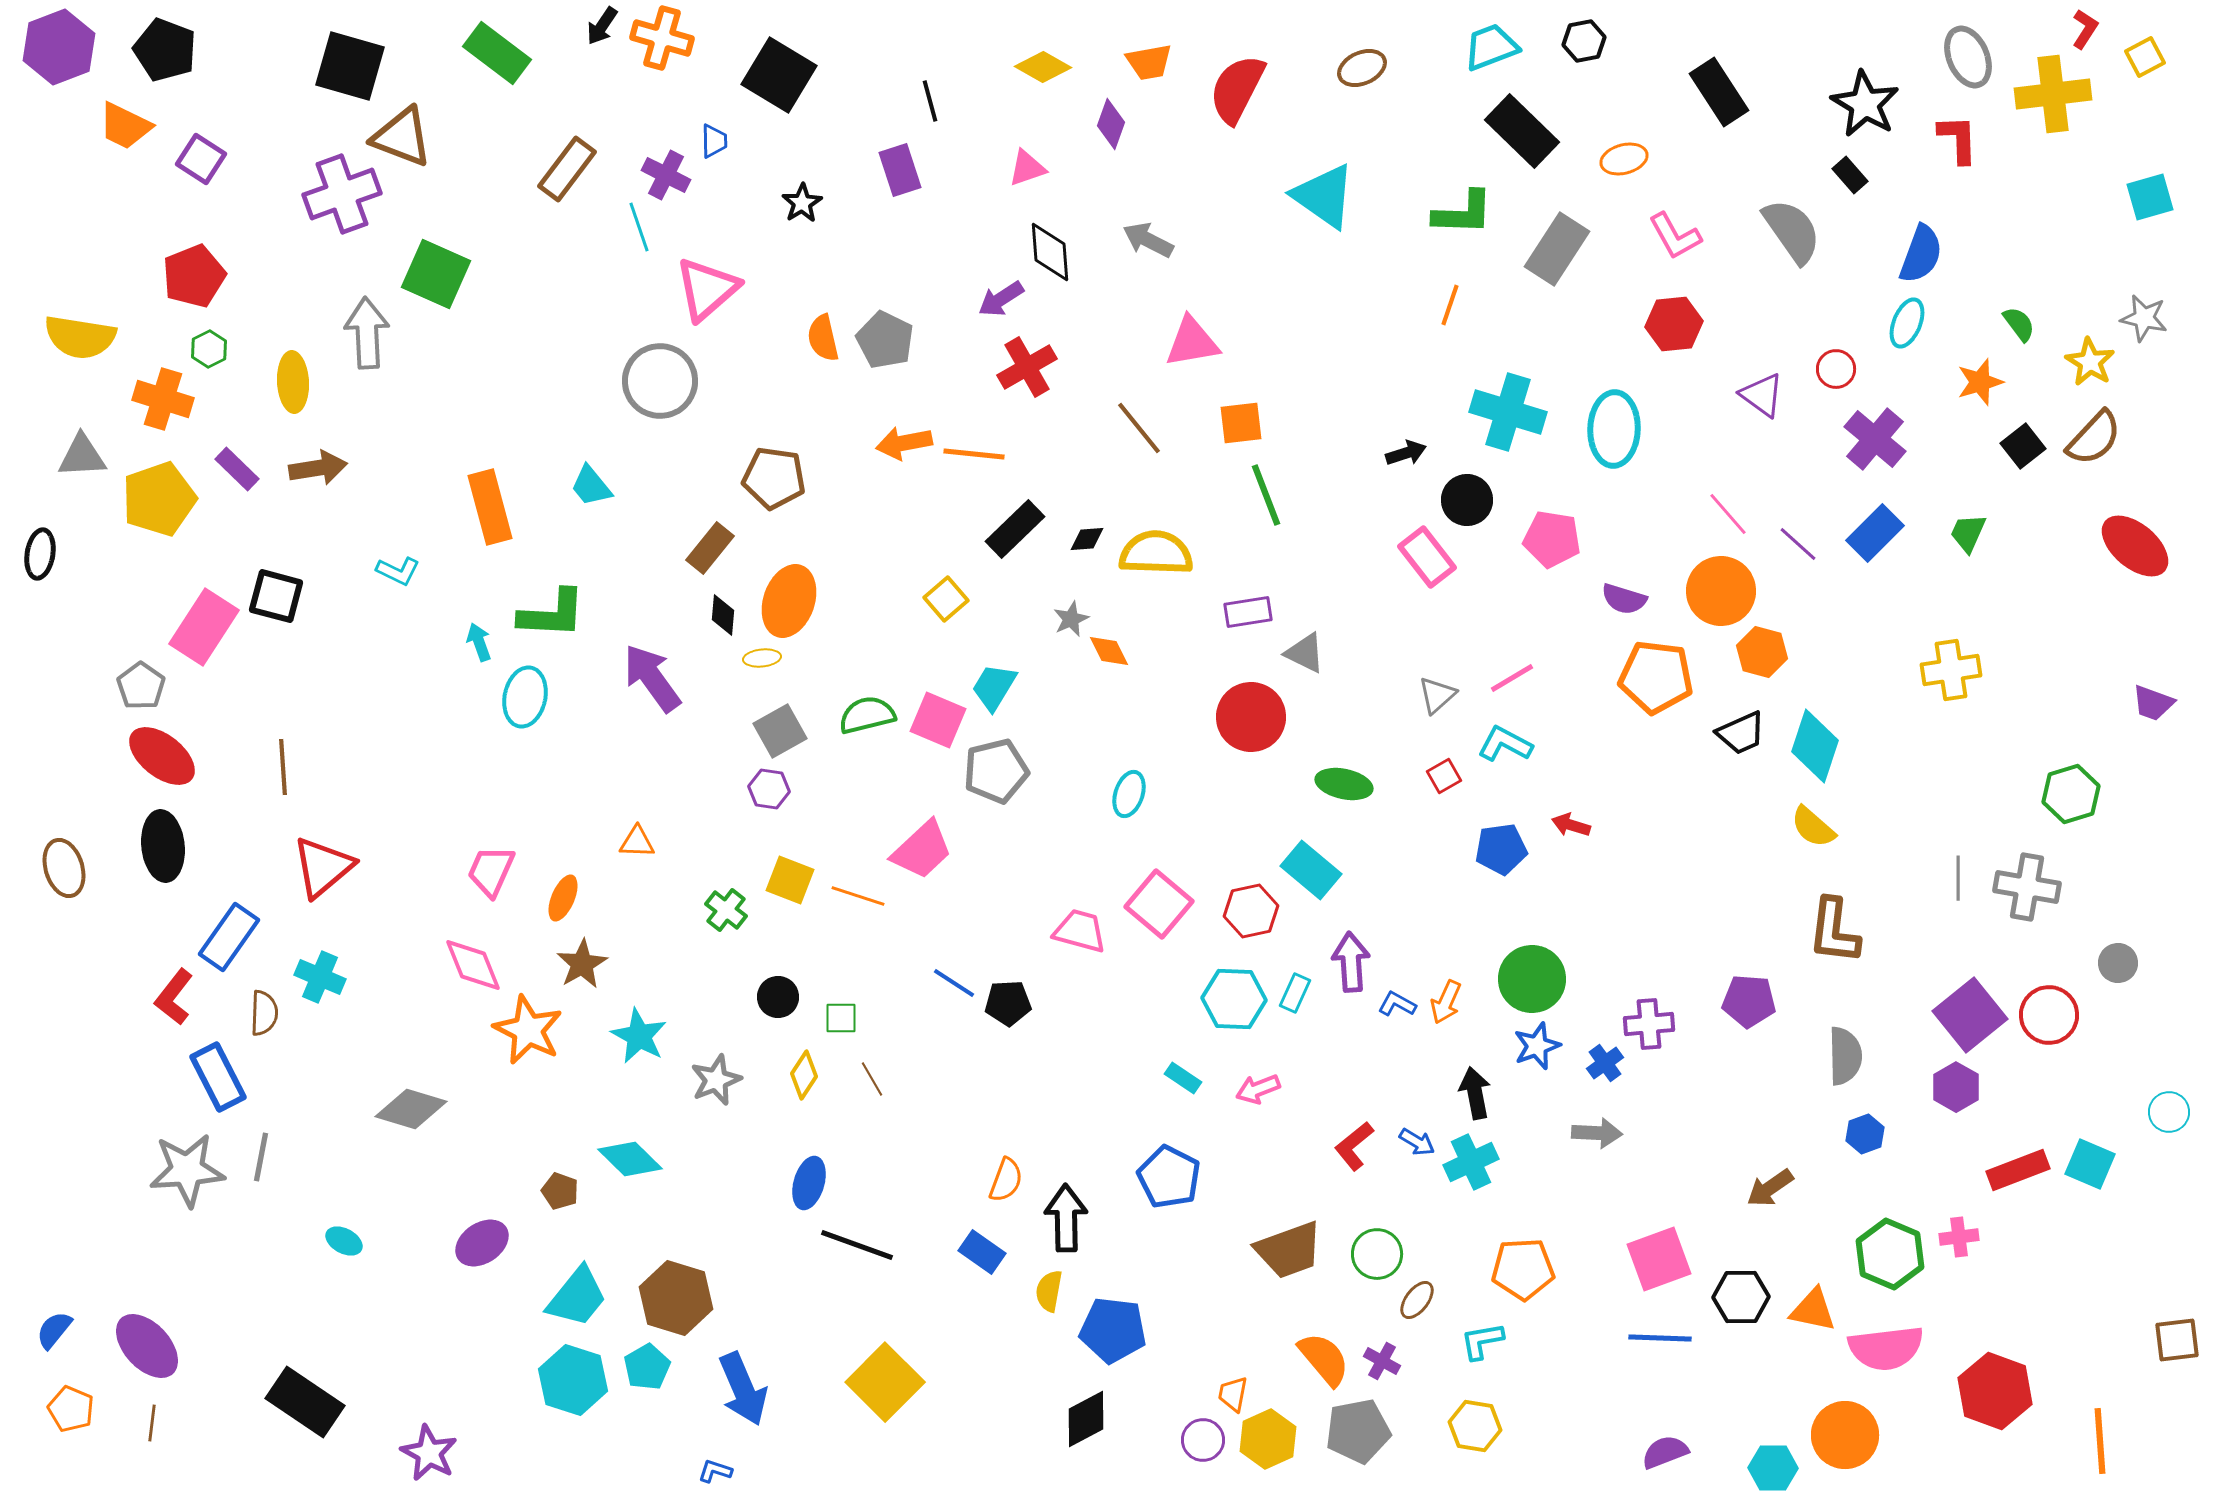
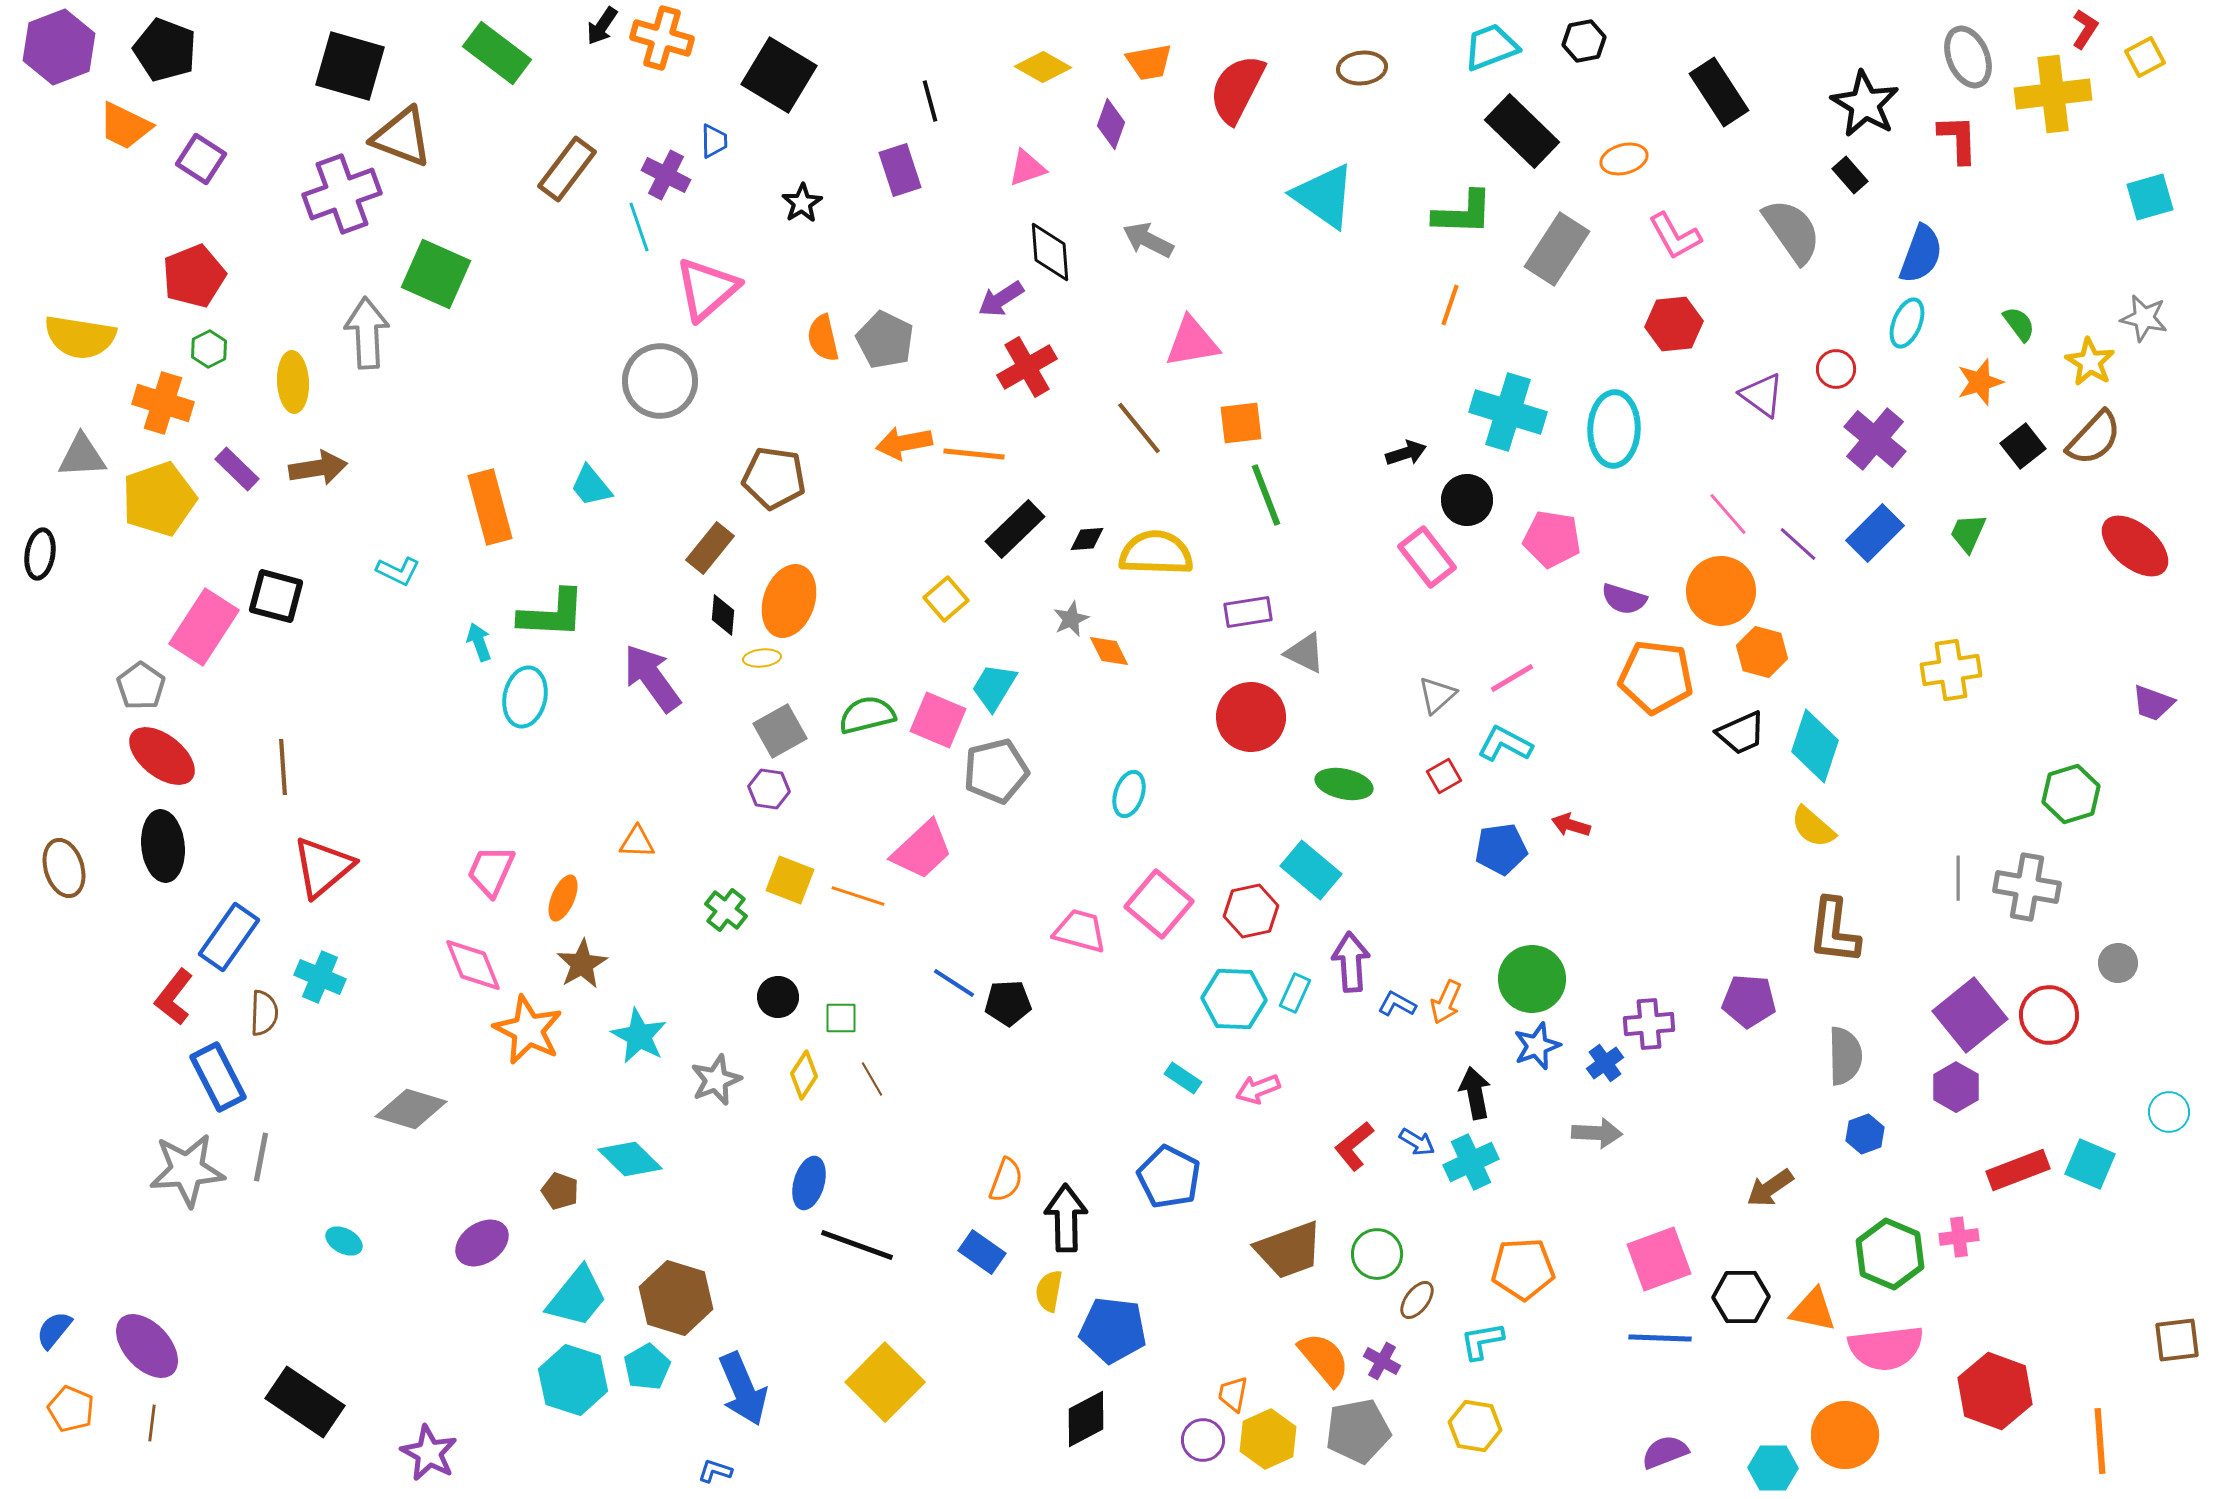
brown ellipse at (1362, 68): rotated 18 degrees clockwise
orange cross at (163, 399): moved 4 px down
